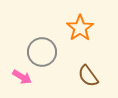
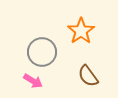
orange star: moved 1 px right, 3 px down
pink arrow: moved 11 px right, 4 px down
